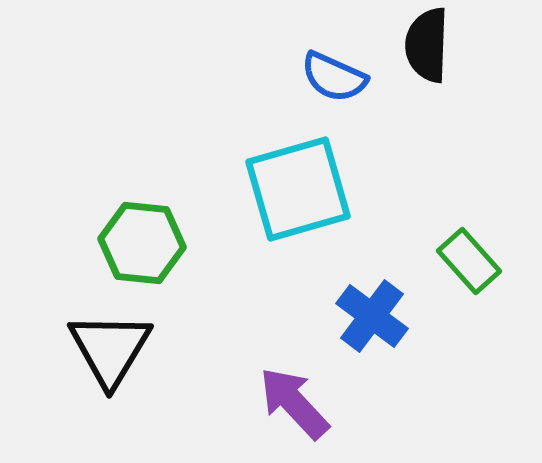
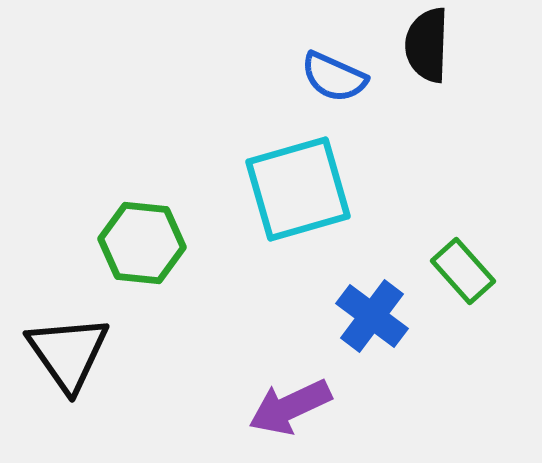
green rectangle: moved 6 px left, 10 px down
black triangle: moved 42 px left, 4 px down; rotated 6 degrees counterclockwise
purple arrow: moved 4 px left, 4 px down; rotated 72 degrees counterclockwise
